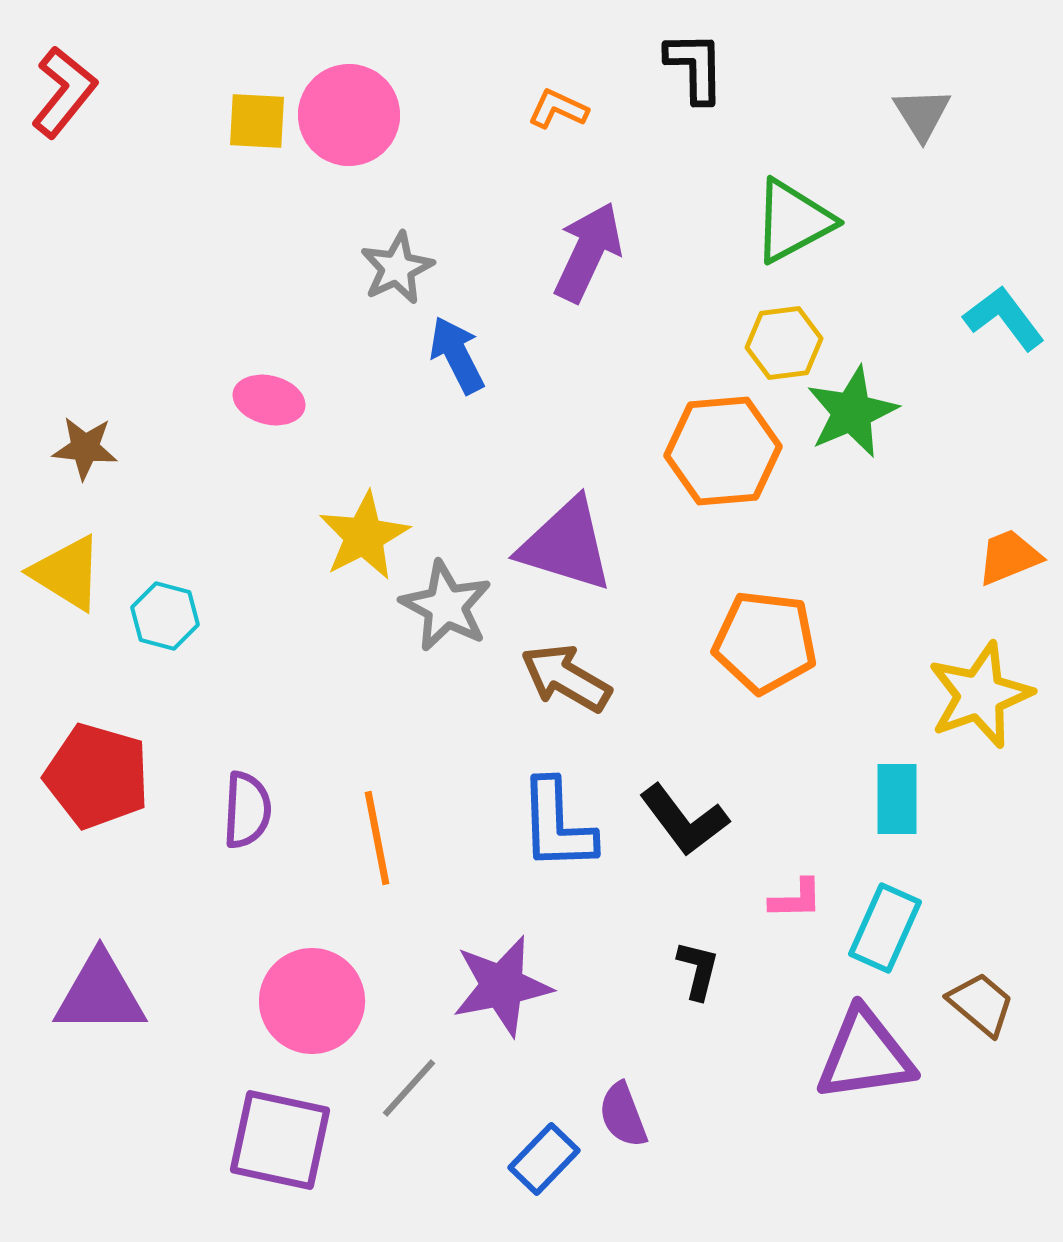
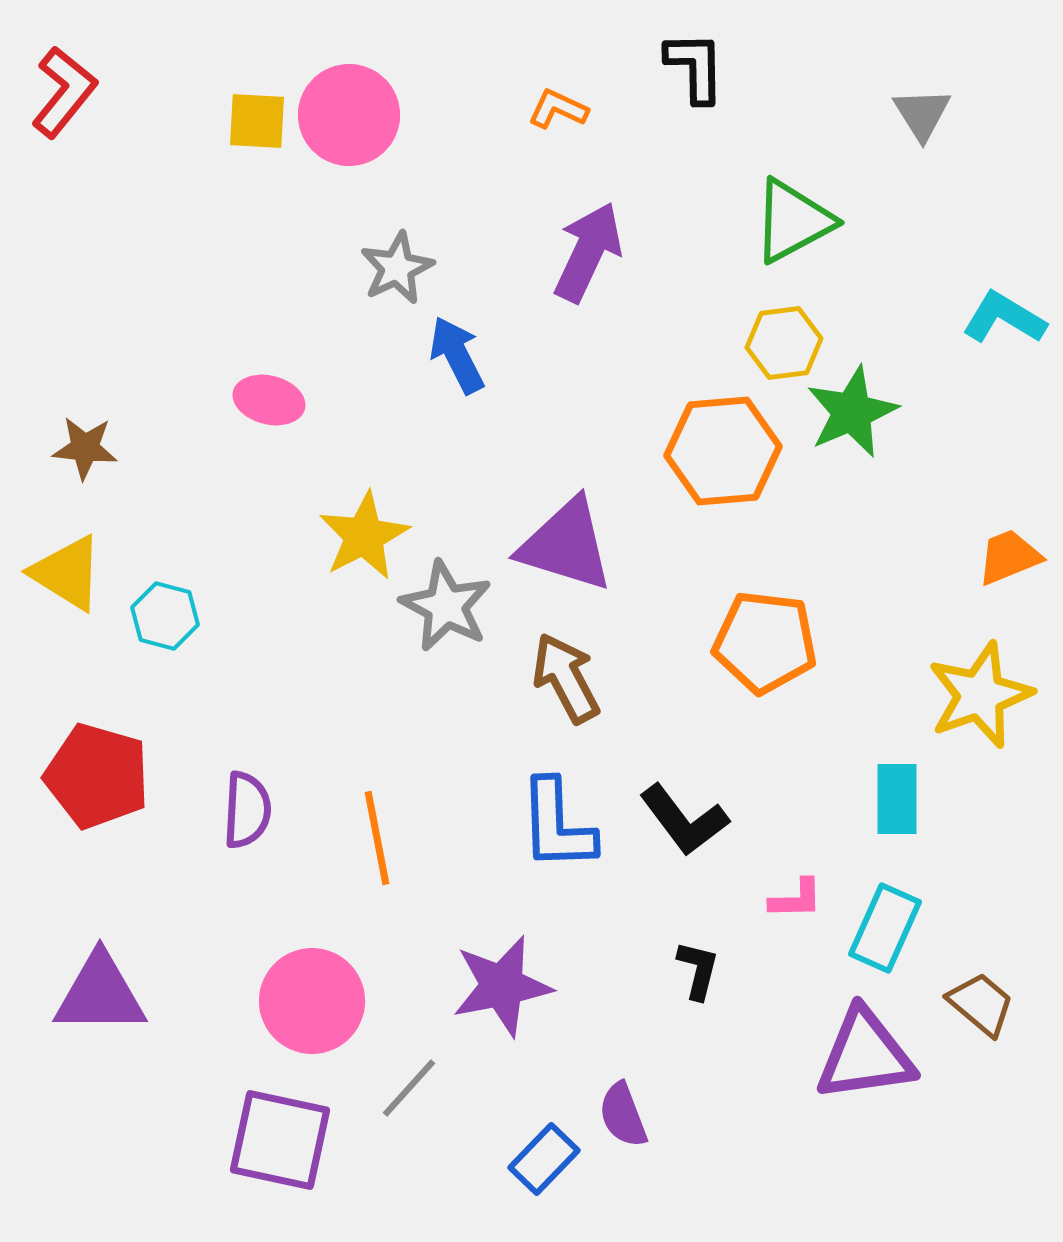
cyan L-shape at (1004, 318): rotated 22 degrees counterclockwise
brown arrow at (566, 678): rotated 32 degrees clockwise
